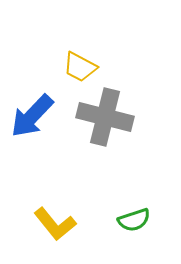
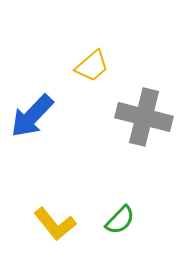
yellow trapezoid: moved 12 px right, 1 px up; rotated 69 degrees counterclockwise
gray cross: moved 39 px right
green semicircle: moved 14 px left; rotated 28 degrees counterclockwise
